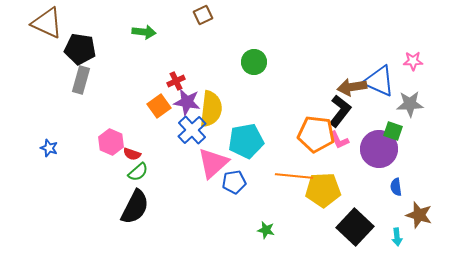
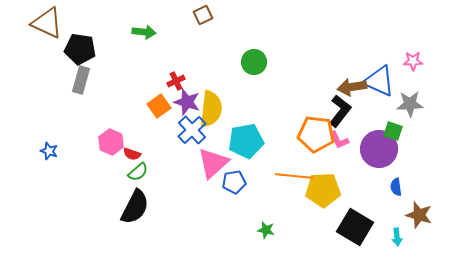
purple star: rotated 8 degrees clockwise
blue star: moved 3 px down
black square: rotated 12 degrees counterclockwise
